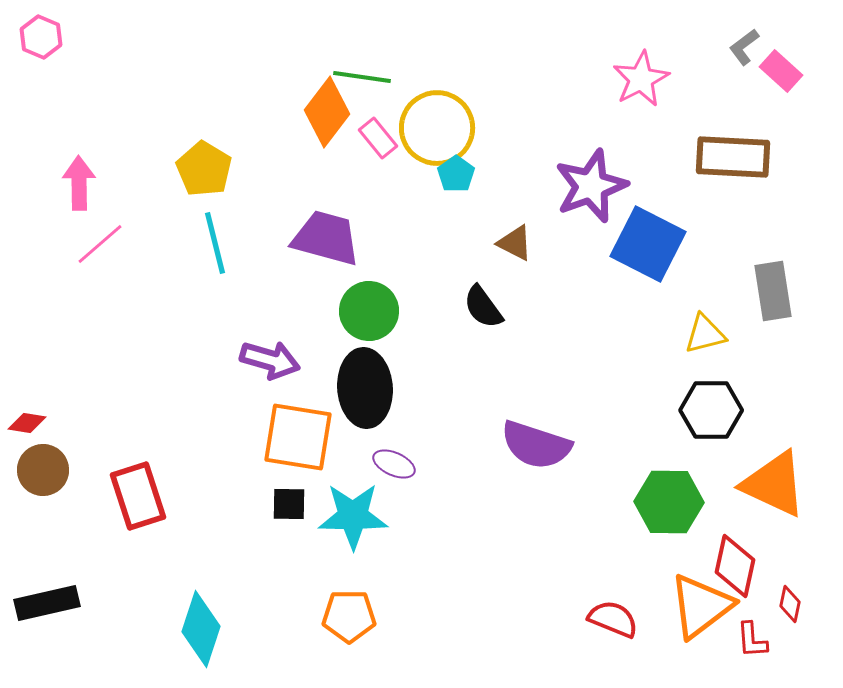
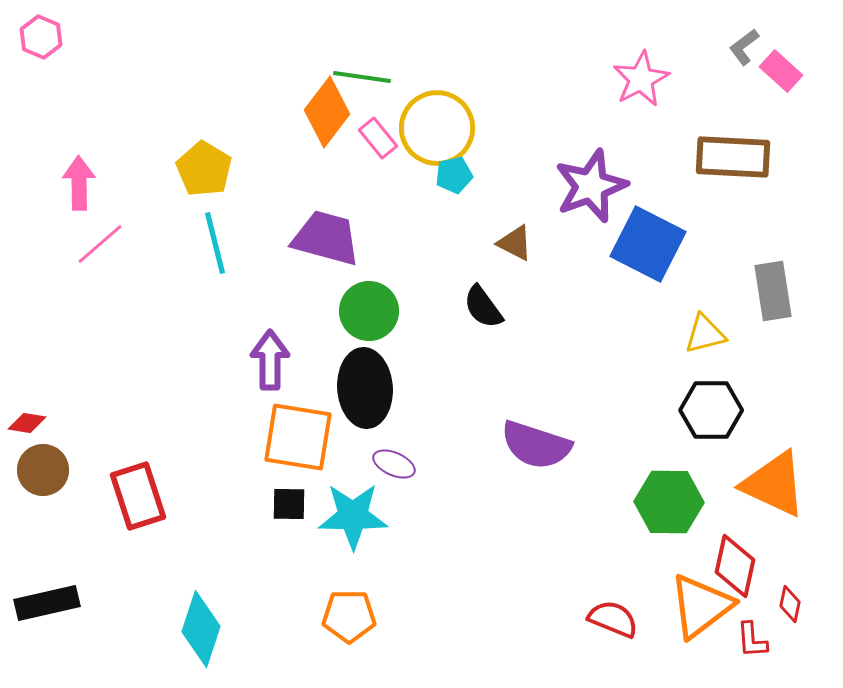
cyan pentagon at (456, 174): moved 2 px left, 1 px down; rotated 24 degrees clockwise
purple arrow at (270, 360): rotated 106 degrees counterclockwise
